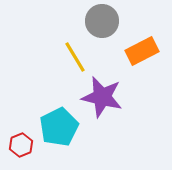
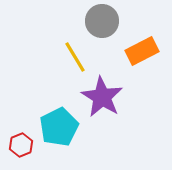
purple star: rotated 18 degrees clockwise
